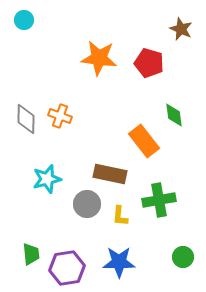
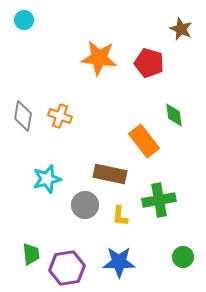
gray diamond: moved 3 px left, 3 px up; rotated 8 degrees clockwise
gray circle: moved 2 px left, 1 px down
